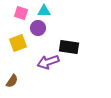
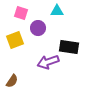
cyan triangle: moved 13 px right
yellow square: moved 3 px left, 3 px up
